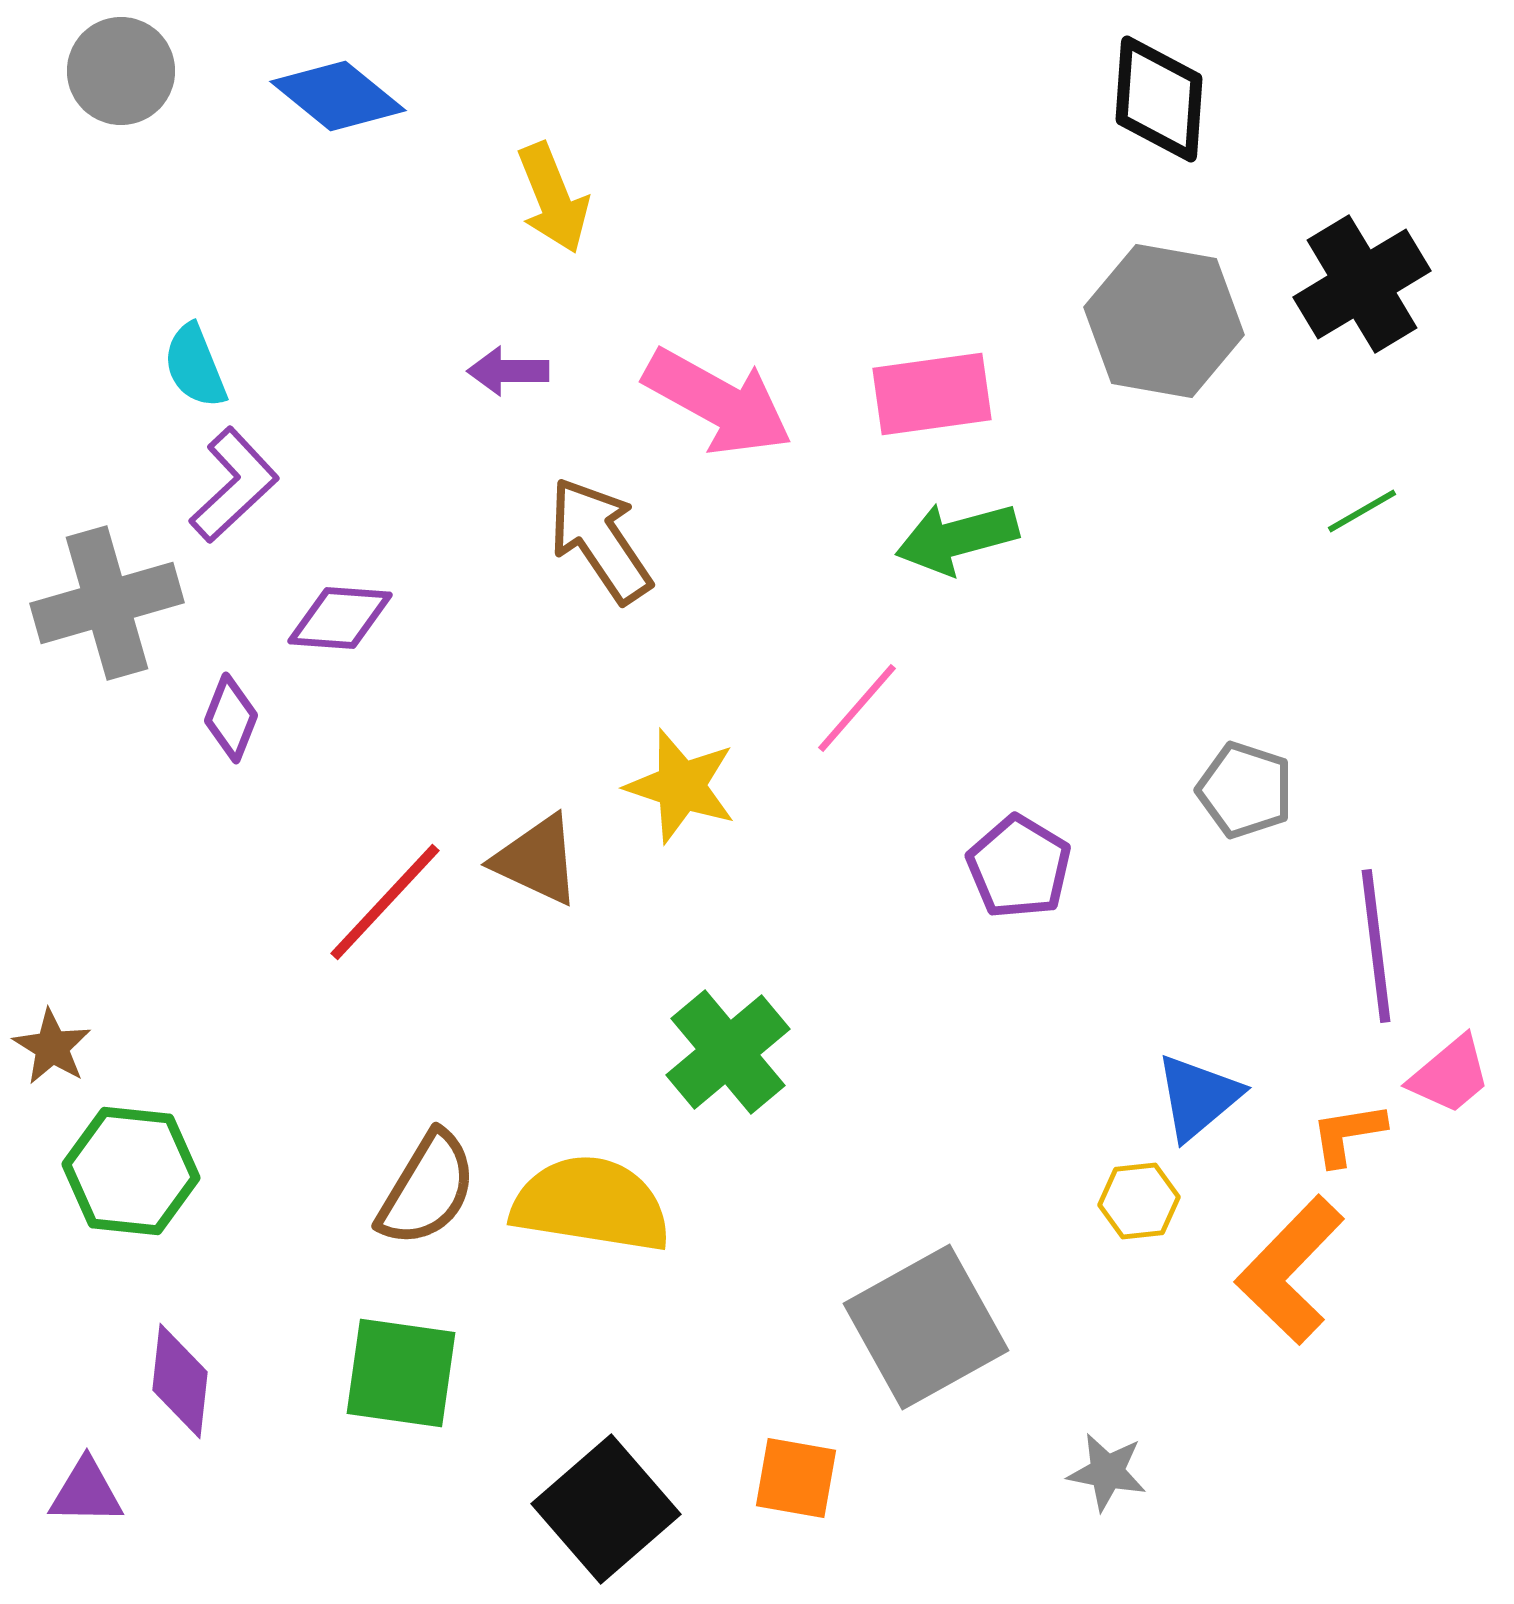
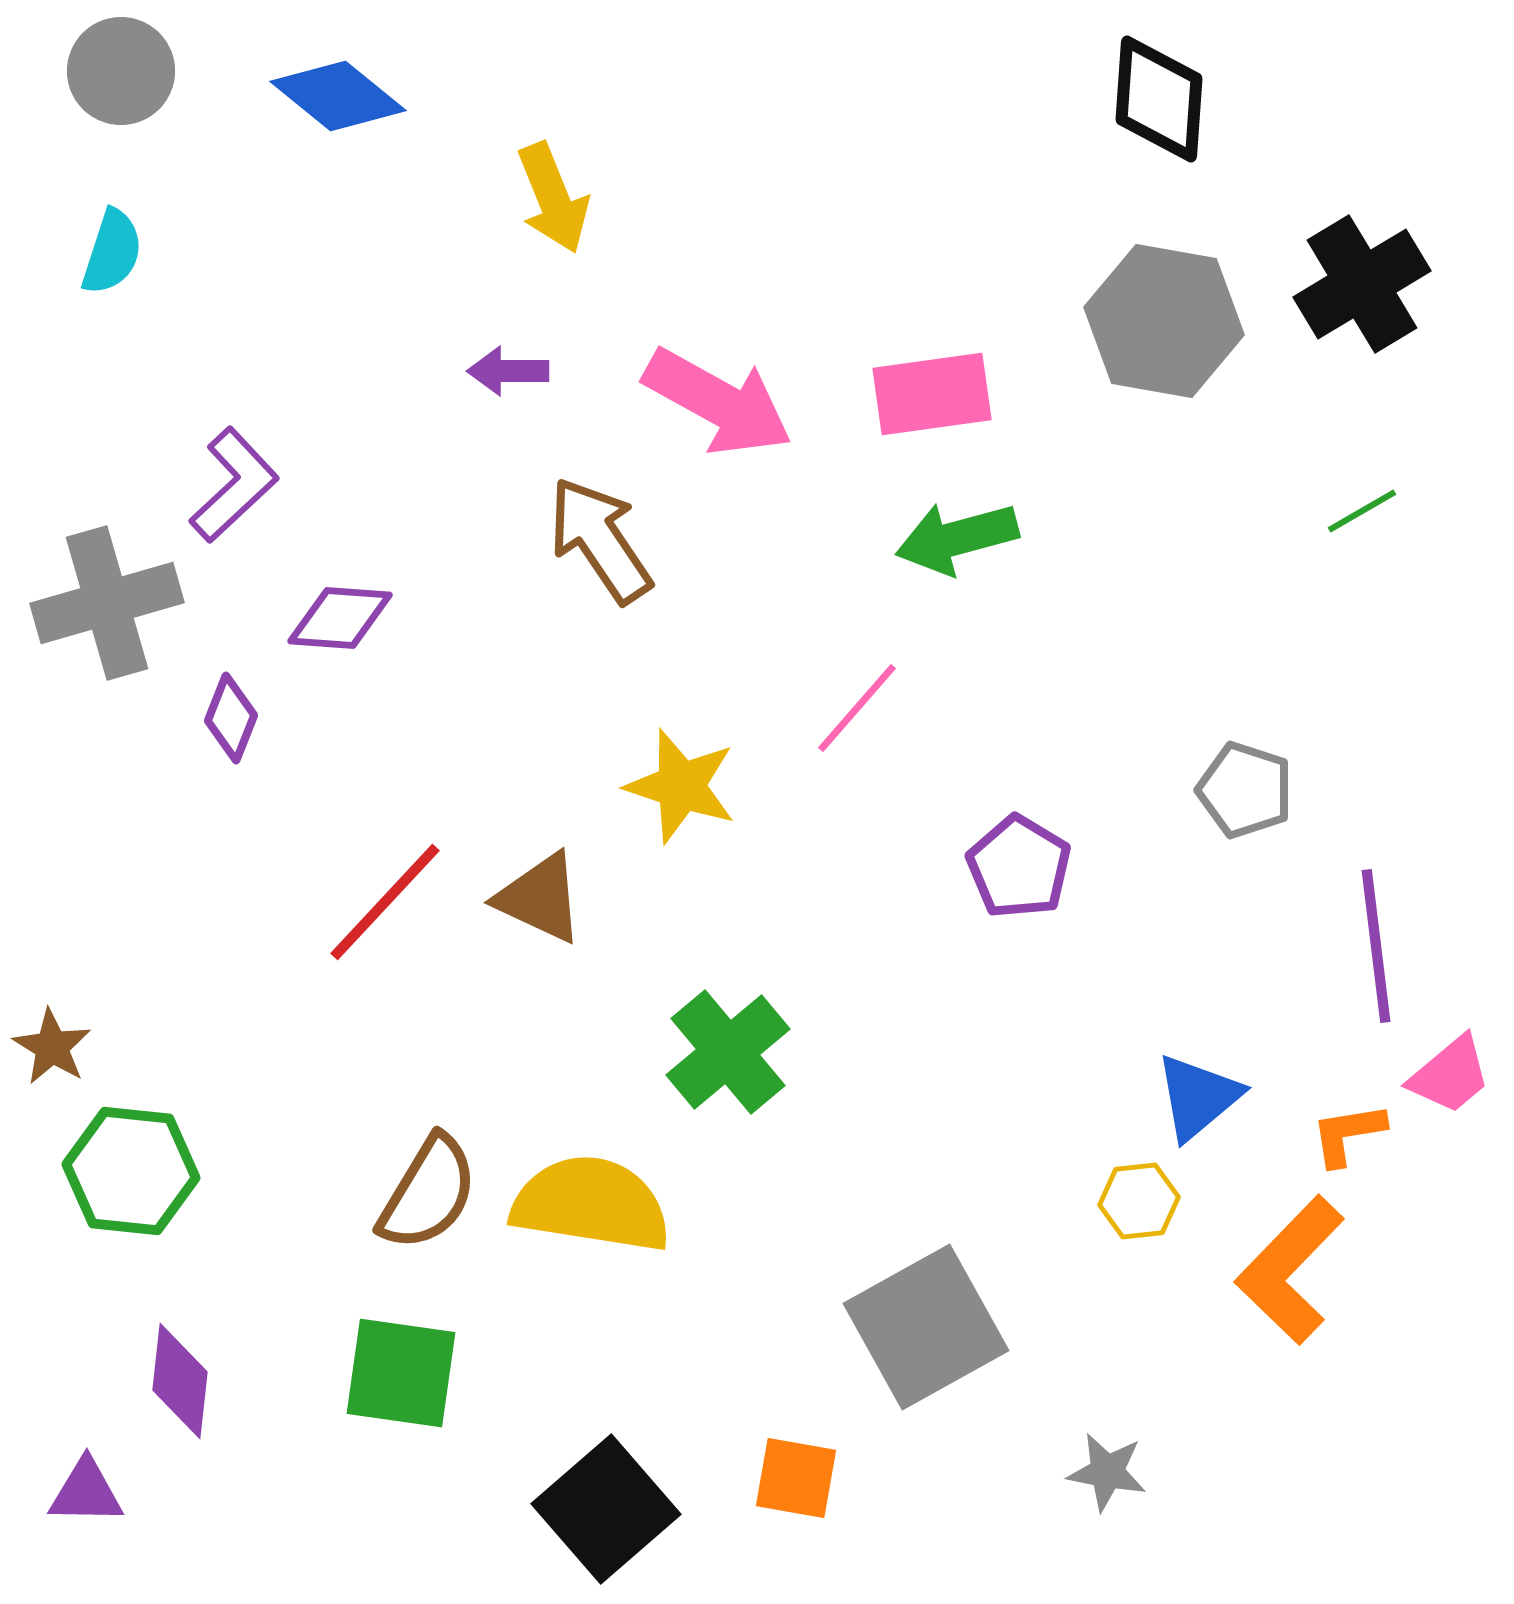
cyan semicircle at (195, 366): moved 83 px left, 114 px up; rotated 140 degrees counterclockwise
brown triangle at (537, 860): moved 3 px right, 38 px down
brown semicircle at (427, 1189): moved 1 px right, 4 px down
